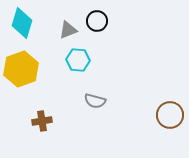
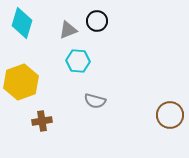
cyan hexagon: moved 1 px down
yellow hexagon: moved 13 px down
